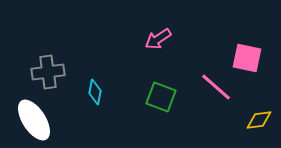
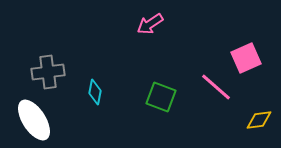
pink arrow: moved 8 px left, 15 px up
pink square: moved 1 px left; rotated 36 degrees counterclockwise
